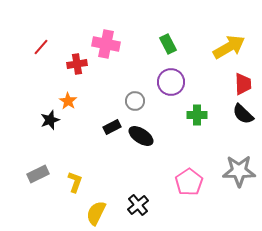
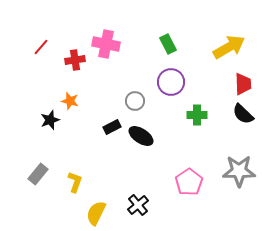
red cross: moved 2 px left, 4 px up
orange star: moved 2 px right; rotated 18 degrees counterclockwise
gray rectangle: rotated 25 degrees counterclockwise
